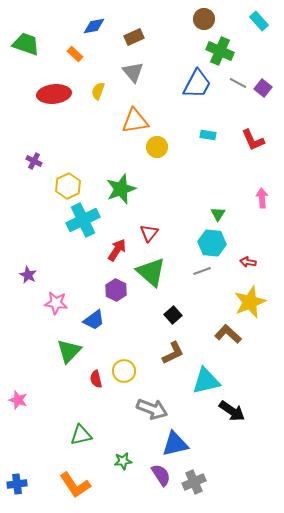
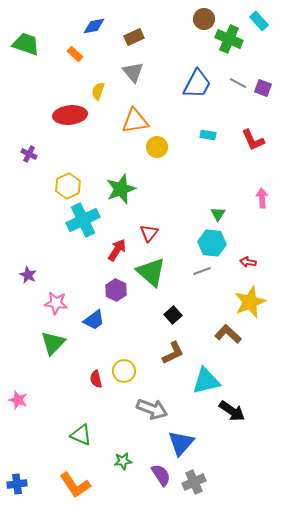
green cross at (220, 51): moved 9 px right, 12 px up
purple square at (263, 88): rotated 18 degrees counterclockwise
red ellipse at (54, 94): moved 16 px right, 21 px down
purple cross at (34, 161): moved 5 px left, 7 px up
green triangle at (69, 351): moved 16 px left, 8 px up
green triangle at (81, 435): rotated 35 degrees clockwise
blue triangle at (175, 444): moved 6 px right, 1 px up; rotated 36 degrees counterclockwise
